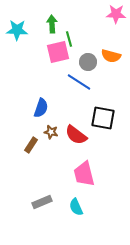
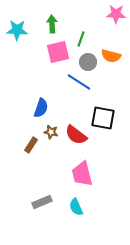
green line: moved 12 px right; rotated 35 degrees clockwise
pink trapezoid: moved 2 px left
